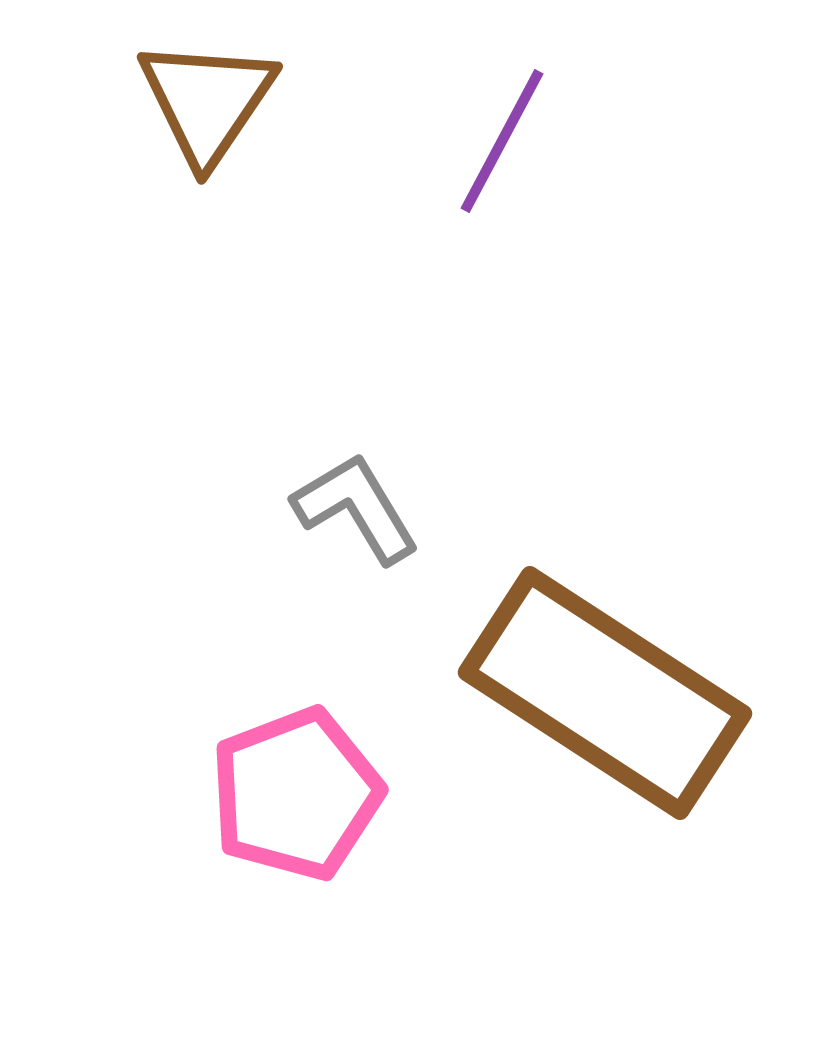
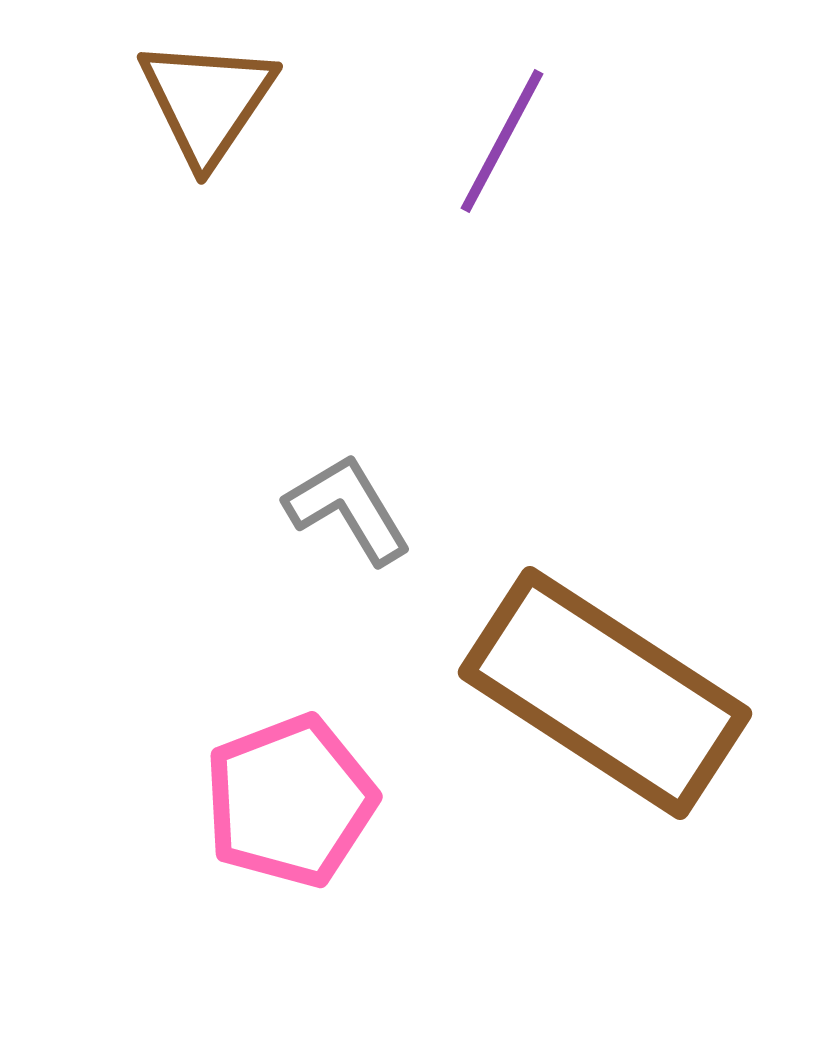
gray L-shape: moved 8 px left, 1 px down
pink pentagon: moved 6 px left, 7 px down
